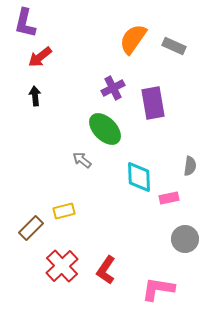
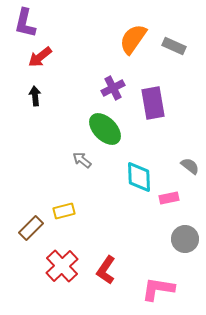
gray semicircle: rotated 60 degrees counterclockwise
